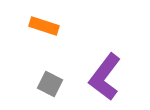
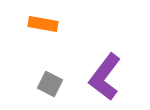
orange rectangle: moved 1 px left, 2 px up; rotated 8 degrees counterclockwise
